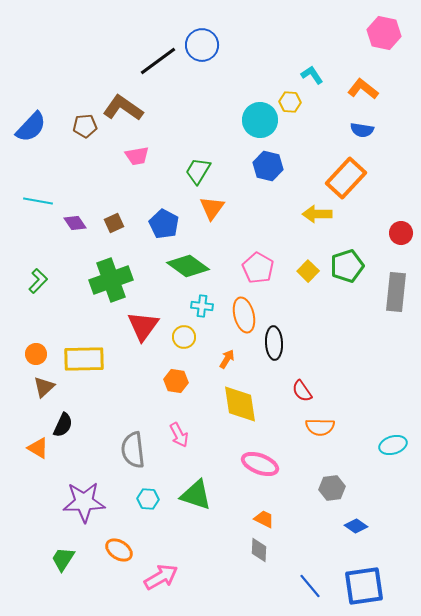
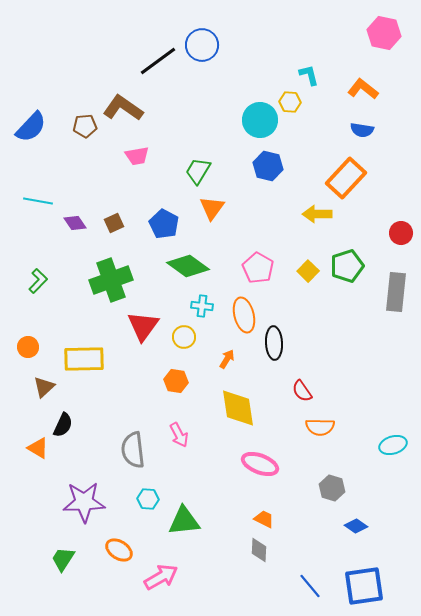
cyan L-shape at (312, 75): moved 3 px left; rotated 20 degrees clockwise
orange circle at (36, 354): moved 8 px left, 7 px up
yellow diamond at (240, 404): moved 2 px left, 4 px down
gray hexagon at (332, 488): rotated 25 degrees clockwise
green triangle at (196, 495): moved 12 px left, 26 px down; rotated 24 degrees counterclockwise
